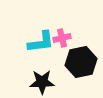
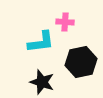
pink cross: moved 3 px right, 16 px up; rotated 18 degrees clockwise
black star: rotated 20 degrees clockwise
